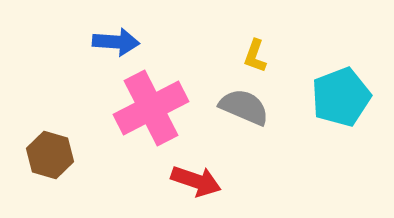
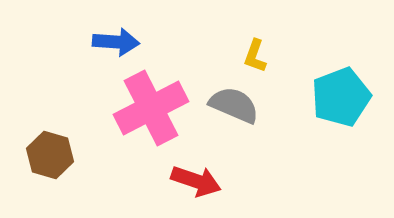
gray semicircle: moved 10 px left, 2 px up
